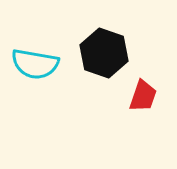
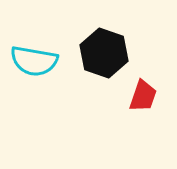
cyan semicircle: moved 1 px left, 3 px up
